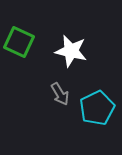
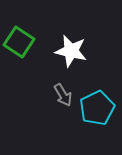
green square: rotated 8 degrees clockwise
gray arrow: moved 3 px right, 1 px down
